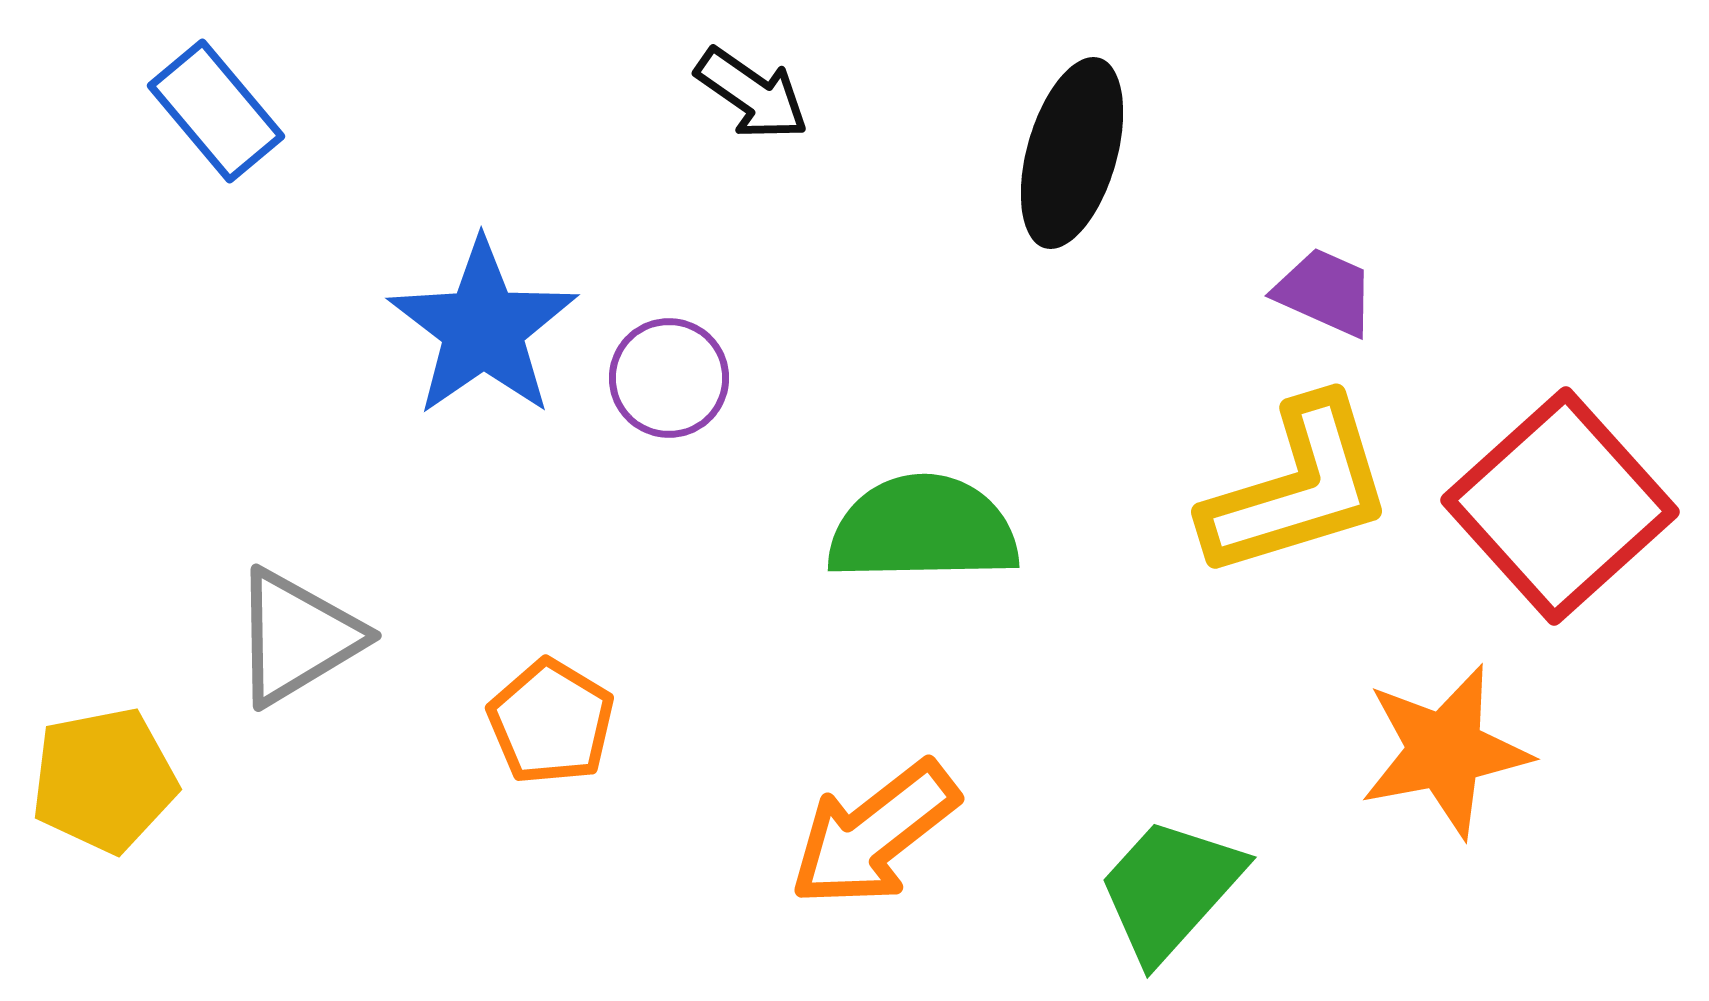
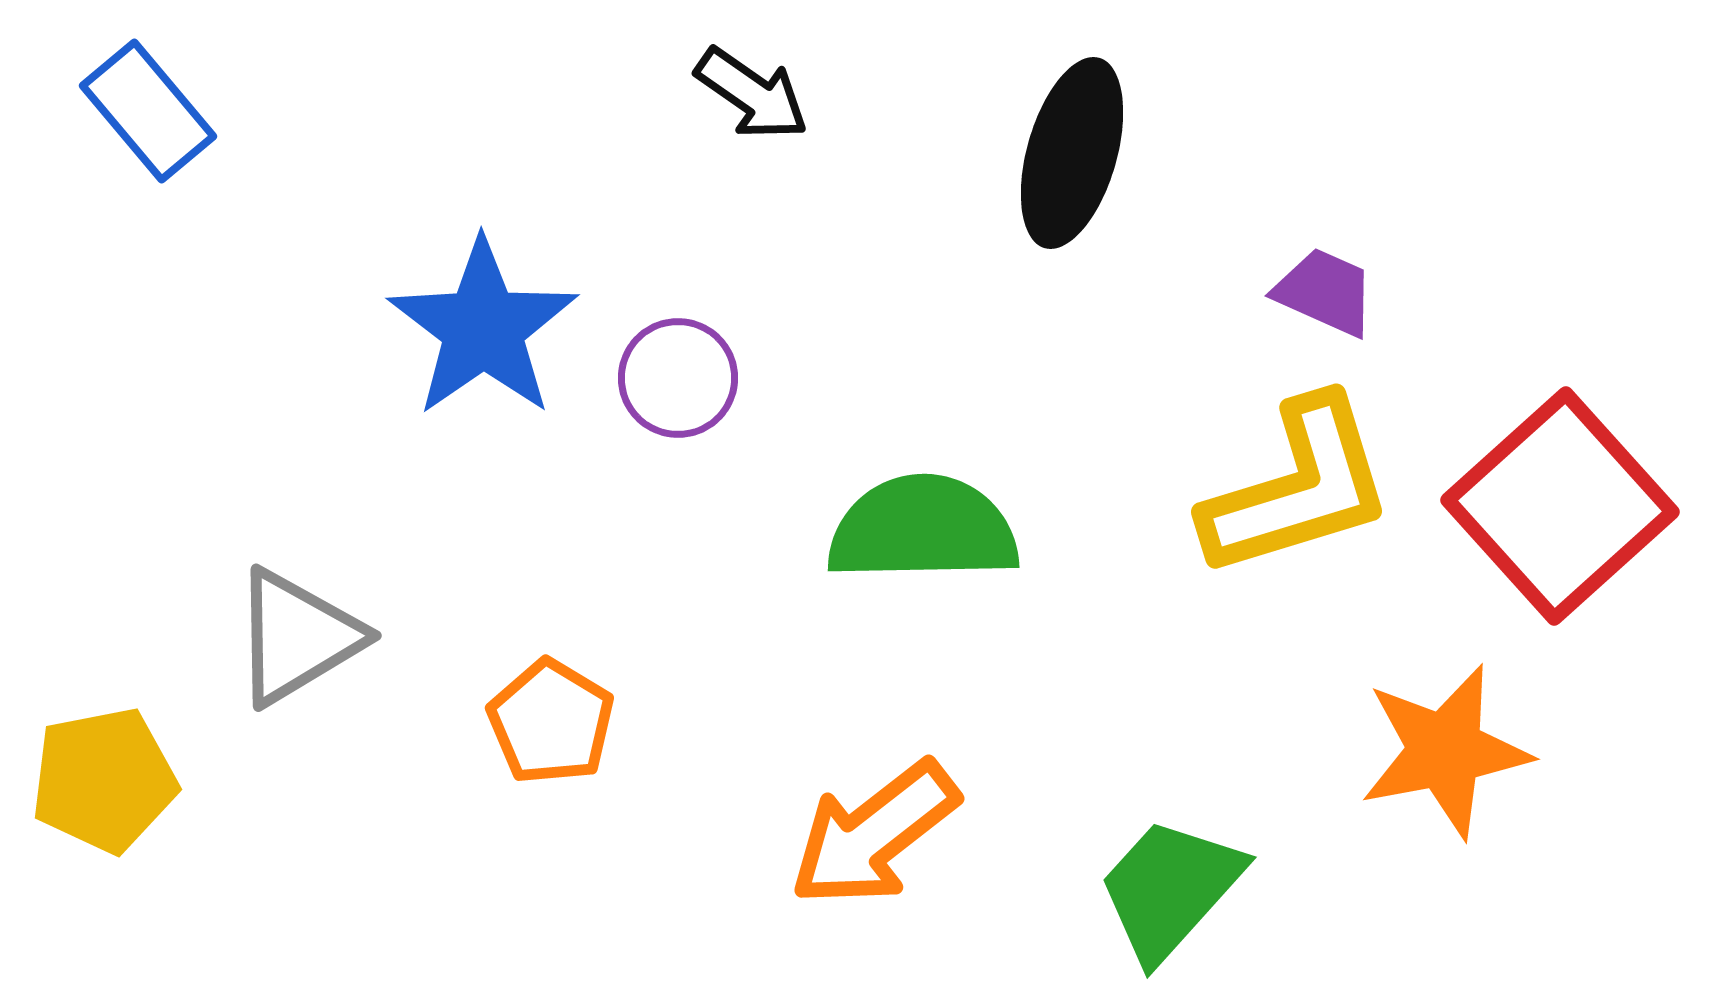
blue rectangle: moved 68 px left
purple circle: moved 9 px right
